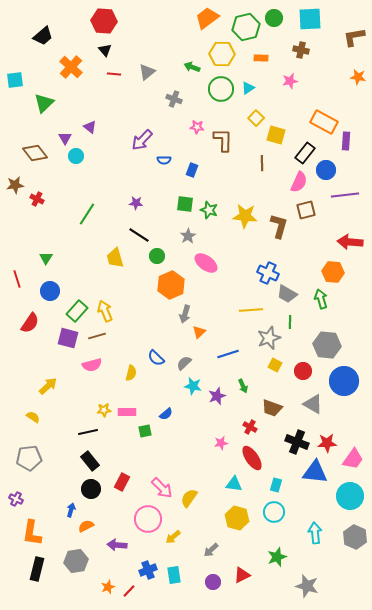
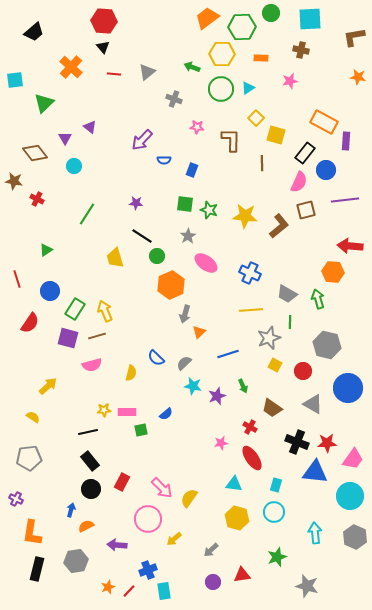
green circle at (274, 18): moved 3 px left, 5 px up
green hexagon at (246, 27): moved 4 px left; rotated 12 degrees clockwise
black trapezoid at (43, 36): moved 9 px left, 4 px up
black triangle at (105, 50): moved 2 px left, 3 px up
brown L-shape at (223, 140): moved 8 px right
cyan circle at (76, 156): moved 2 px left, 10 px down
brown star at (15, 185): moved 1 px left, 4 px up; rotated 18 degrees clockwise
purple line at (345, 195): moved 5 px down
brown L-shape at (279, 226): rotated 35 degrees clockwise
black line at (139, 235): moved 3 px right, 1 px down
red arrow at (350, 242): moved 4 px down
green triangle at (46, 258): moved 8 px up; rotated 24 degrees clockwise
blue cross at (268, 273): moved 18 px left
green arrow at (321, 299): moved 3 px left
green rectangle at (77, 311): moved 2 px left, 2 px up; rotated 10 degrees counterclockwise
gray hexagon at (327, 345): rotated 8 degrees clockwise
blue circle at (344, 381): moved 4 px right, 7 px down
brown trapezoid at (272, 408): rotated 15 degrees clockwise
green square at (145, 431): moved 4 px left, 1 px up
yellow arrow at (173, 537): moved 1 px right, 2 px down
cyan rectangle at (174, 575): moved 10 px left, 16 px down
red triangle at (242, 575): rotated 18 degrees clockwise
